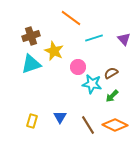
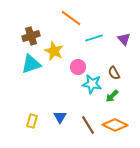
brown semicircle: moved 3 px right; rotated 88 degrees counterclockwise
